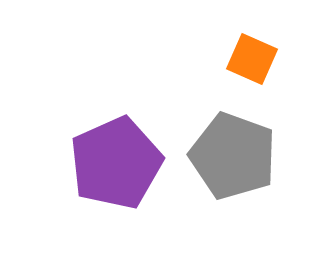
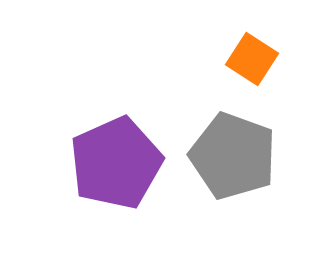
orange square: rotated 9 degrees clockwise
